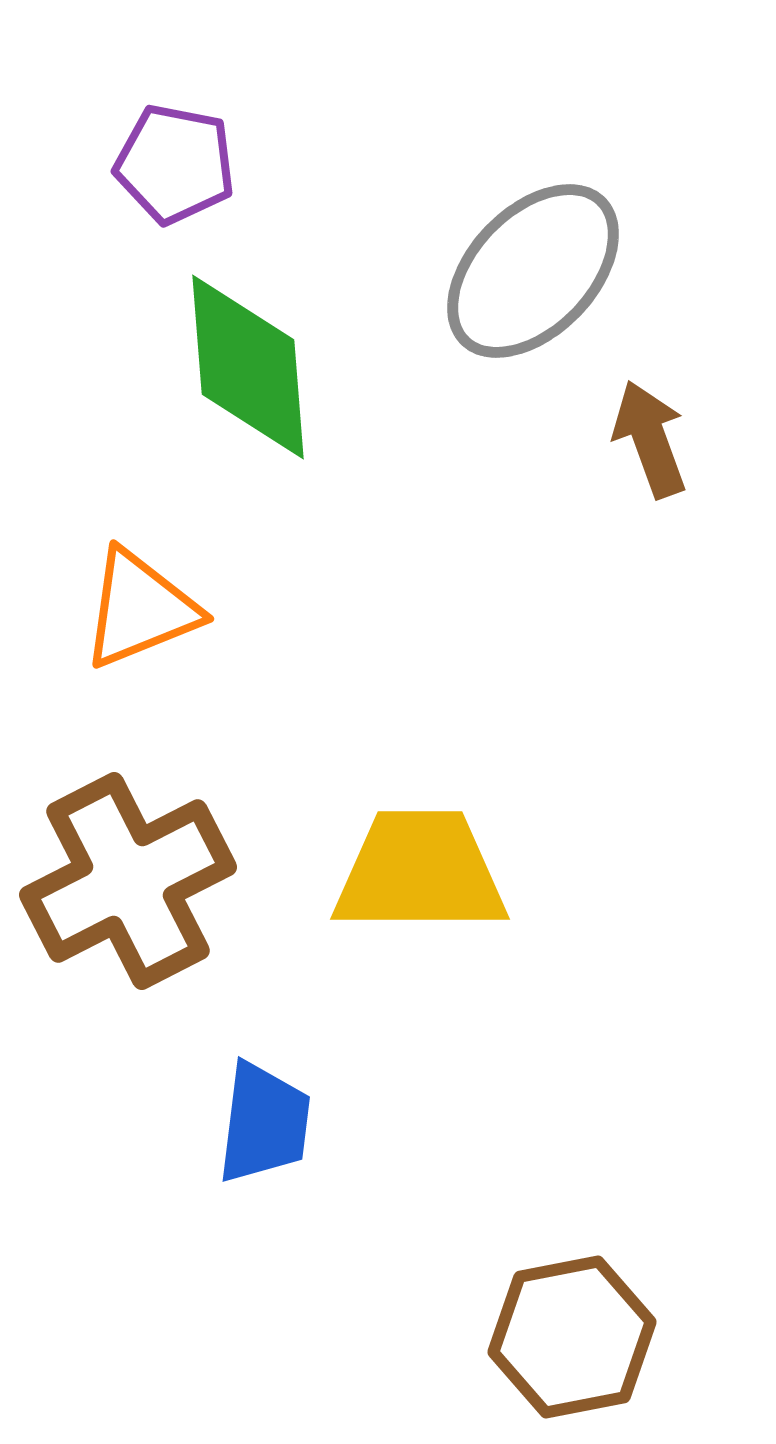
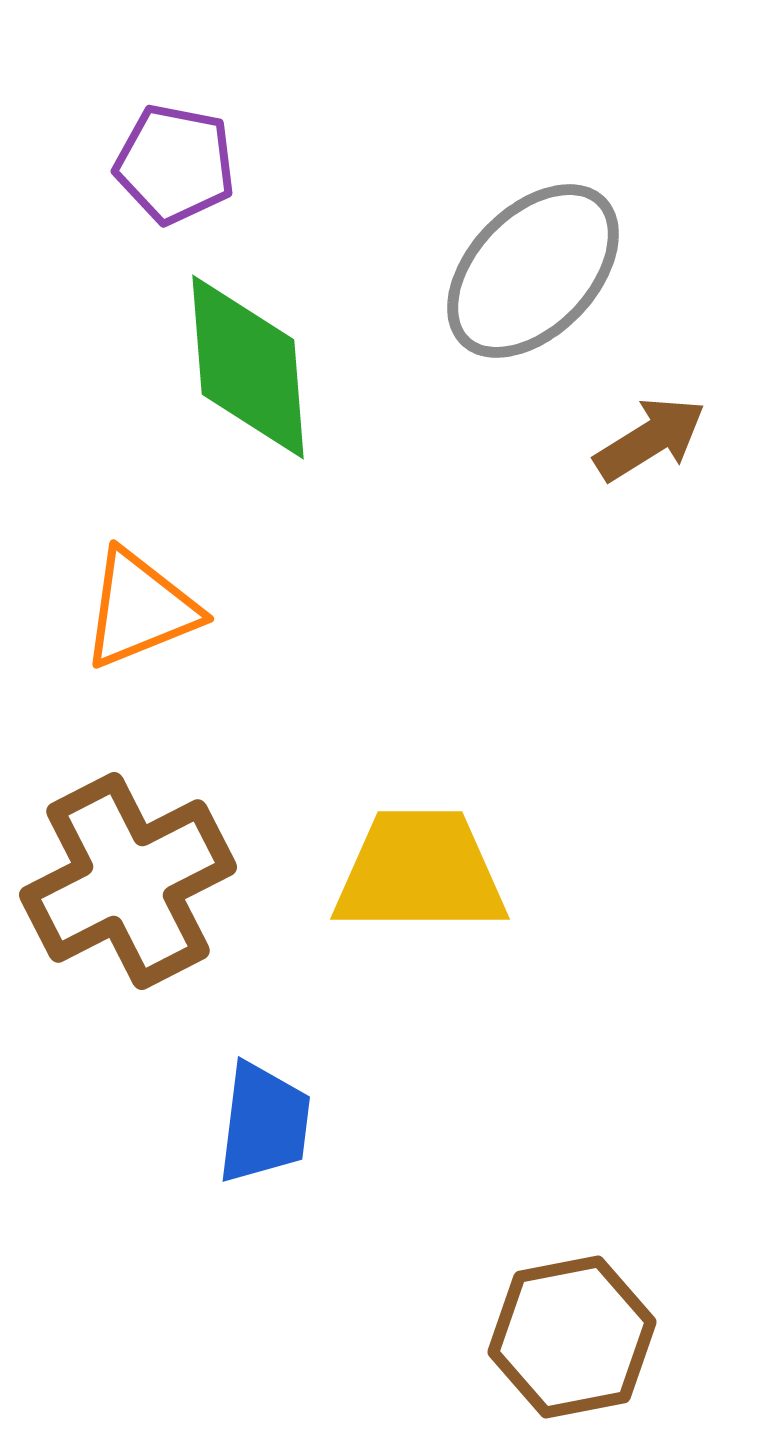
brown arrow: rotated 78 degrees clockwise
